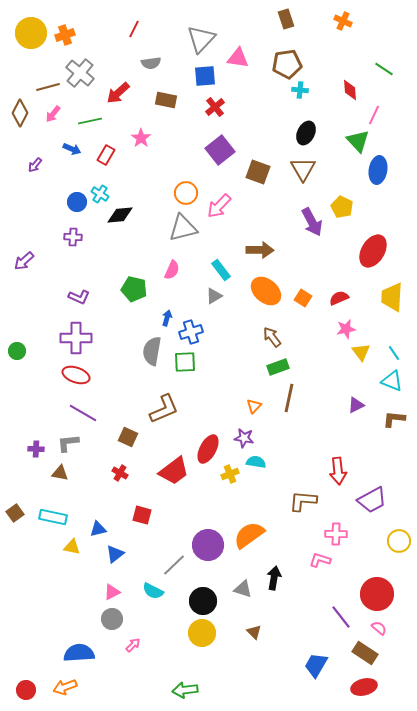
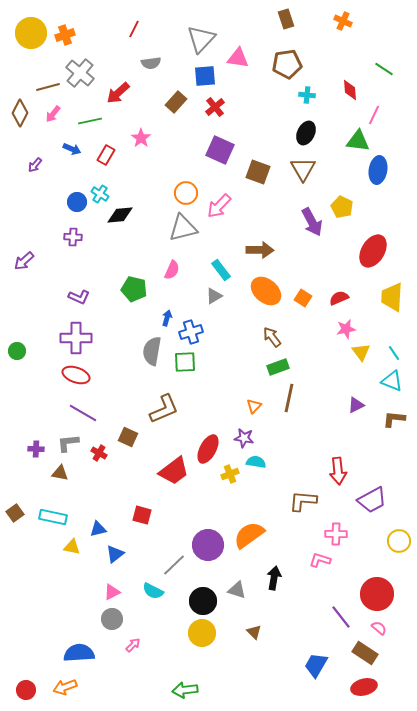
cyan cross at (300, 90): moved 7 px right, 5 px down
brown rectangle at (166, 100): moved 10 px right, 2 px down; rotated 60 degrees counterclockwise
green triangle at (358, 141): rotated 40 degrees counterclockwise
purple square at (220, 150): rotated 28 degrees counterclockwise
red cross at (120, 473): moved 21 px left, 20 px up
gray triangle at (243, 589): moved 6 px left, 1 px down
